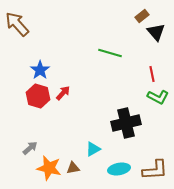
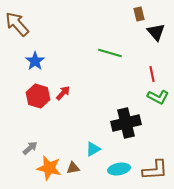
brown rectangle: moved 3 px left, 2 px up; rotated 64 degrees counterclockwise
blue star: moved 5 px left, 9 px up
